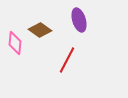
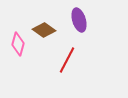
brown diamond: moved 4 px right
pink diamond: moved 3 px right, 1 px down; rotated 10 degrees clockwise
